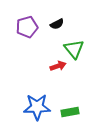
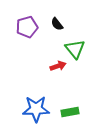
black semicircle: rotated 80 degrees clockwise
green triangle: moved 1 px right
blue star: moved 1 px left, 2 px down
